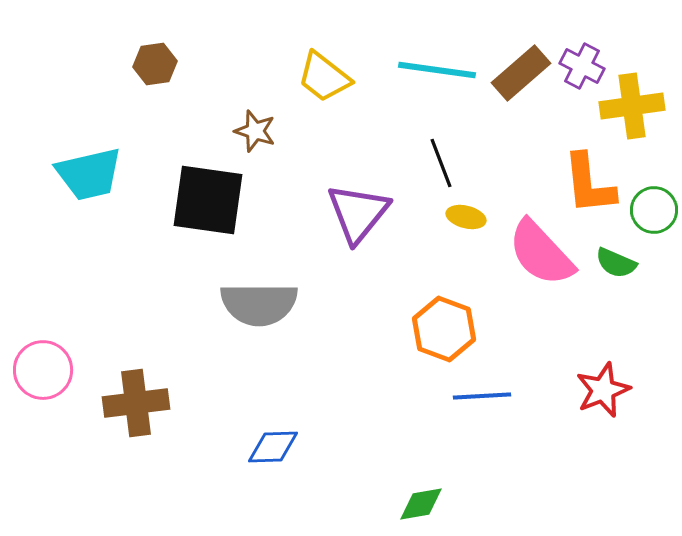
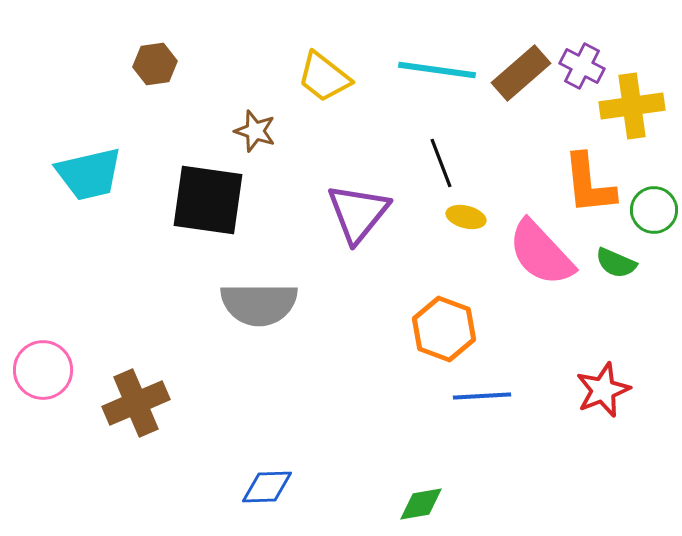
brown cross: rotated 16 degrees counterclockwise
blue diamond: moved 6 px left, 40 px down
